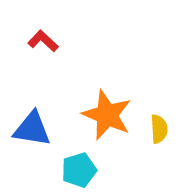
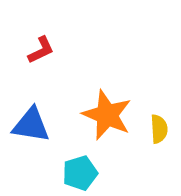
red L-shape: moved 2 px left, 9 px down; rotated 112 degrees clockwise
blue triangle: moved 1 px left, 4 px up
cyan pentagon: moved 1 px right, 3 px down
